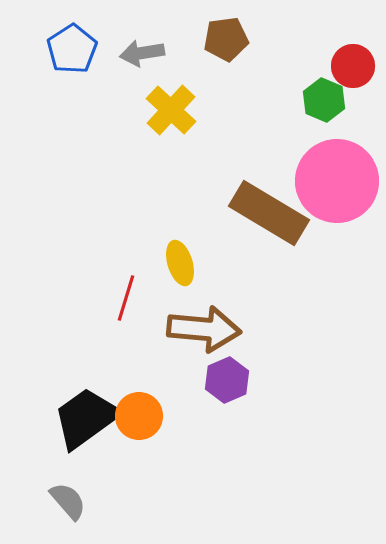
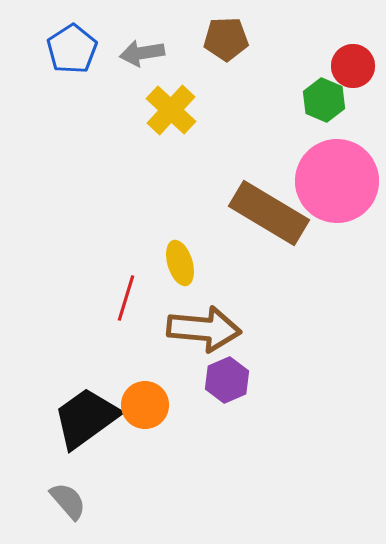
brown pentagon: rotated 6 degrees clockwise
orange circle: moved 6 px right, 11 px up
